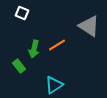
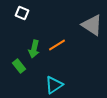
gray triangle: moved 3 px right, 1 px up
